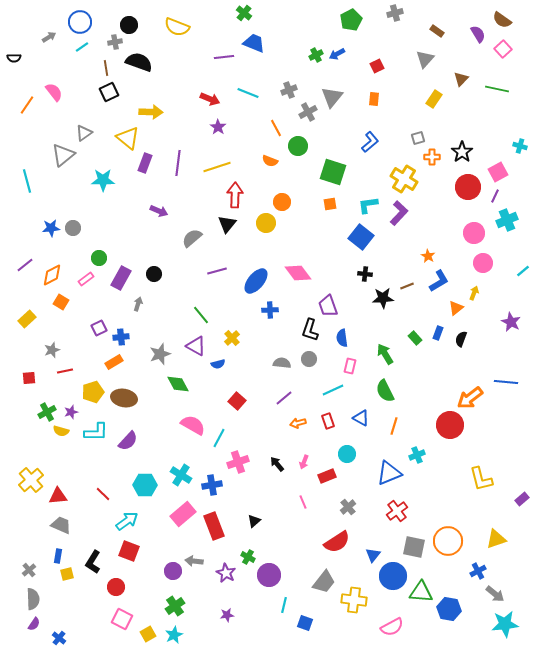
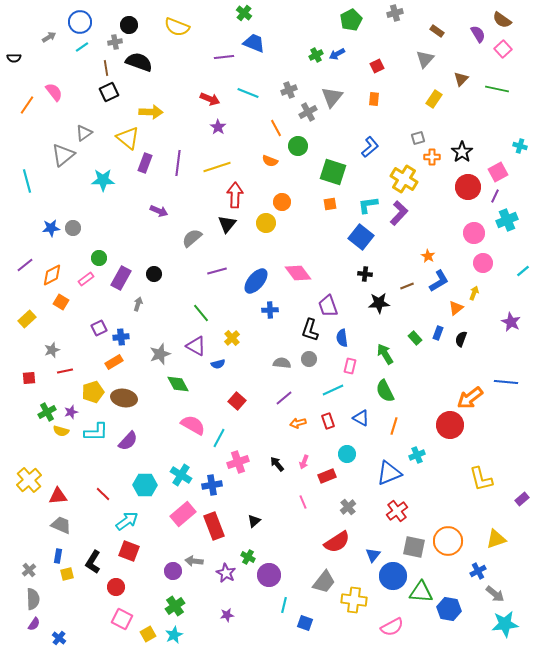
blue L-shape at (370, 142): moved 5 px down
black star at (383, 298): moved 4 px left, 5 px down
green line at (201, 315): moved 2 px up
yellow cross at (31, 480): moved 2 px left
